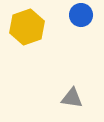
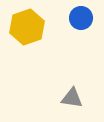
blue circle: moved 3 px down
